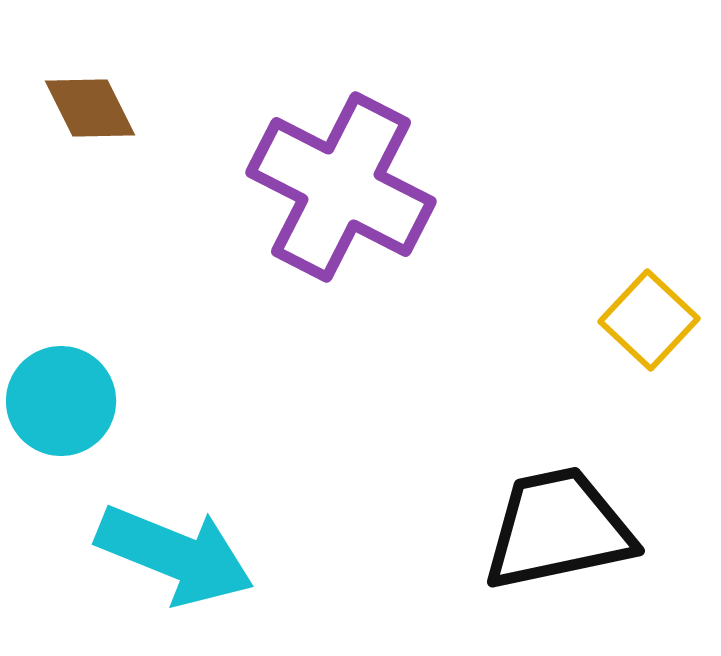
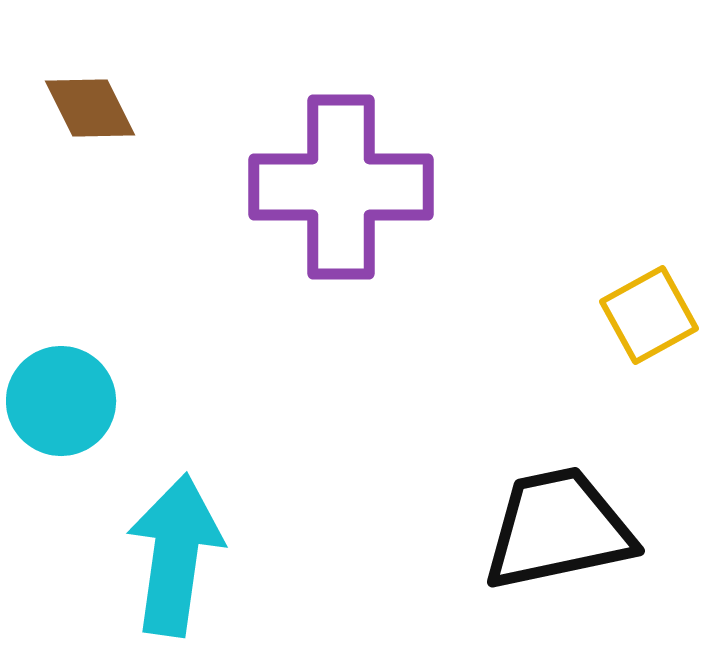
purple cross: rotated 27 degrees counterclockwise
yellow square: moved 5 px up; rotated 18 degrees clockwise
cyan arrow: rotated 104 degrees counterclockwise
